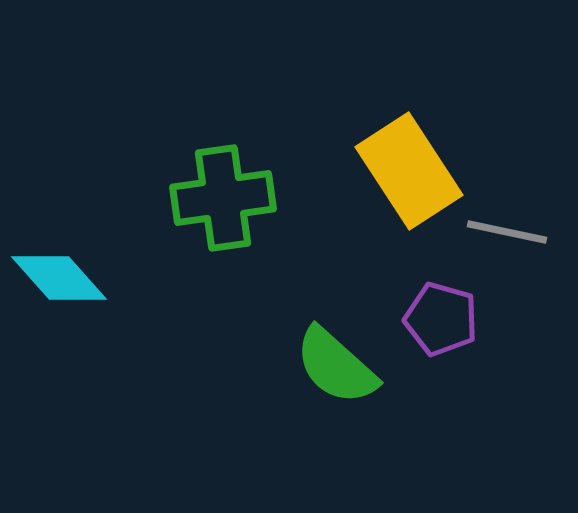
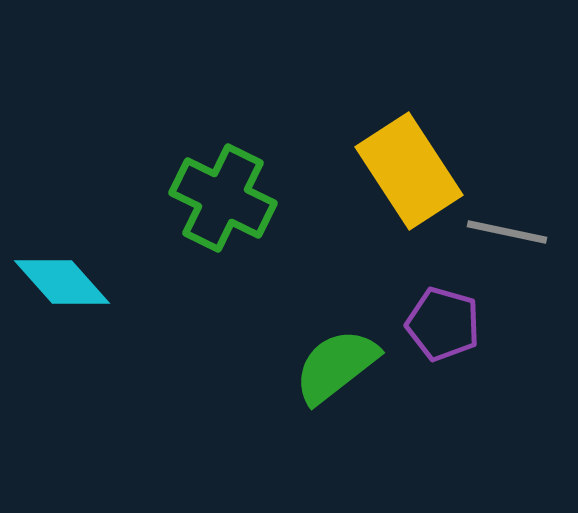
green cross: rotated 34 degrees clockwise
cyan diamond: moved 3 px right, 4 px down
purple pentagon: moved 2 px right, 5 px down
green semicircle: rotated 100 degrees clockwise
